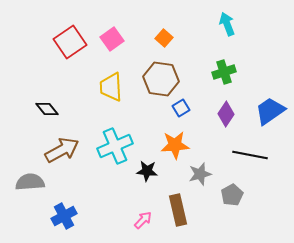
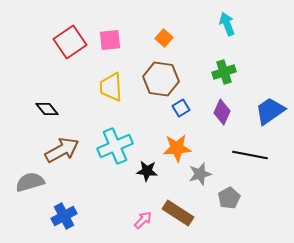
pink square: moved 2 px left, 1 px down; rotated 30 degrees clockwise
purple diamond: moved 4 px left, 2 px up; rotated 10 degrees counterclockwise
orange star: moved 2 px right, 3 px down
gray semicircle: rotated 12 degrees counterclockwise
gray pentagon: moved 3 px left, 3 px down
brown rectangle: moved 3 px down; rotated 44 degrees counterclockwise
